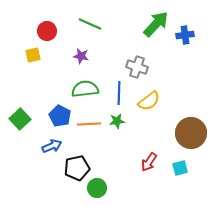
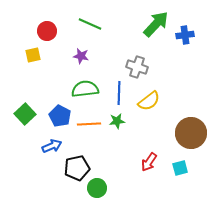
green square: moved 5 px right, 5 px up
